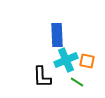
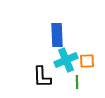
orange square: rotated 14 degrees counterclockwise
green line: rotated 56 degrees clockwise
